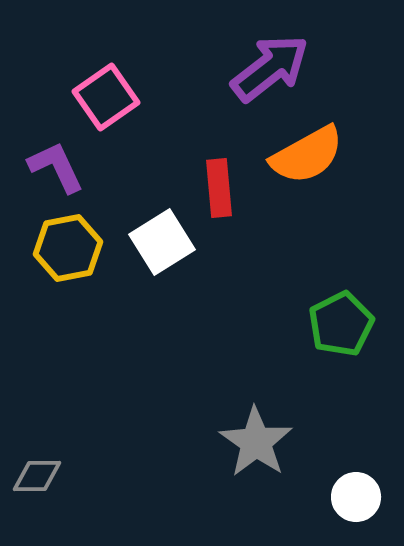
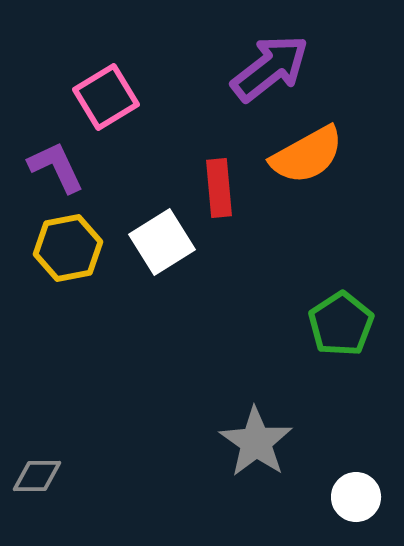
pink square: rotated 4 degrees clockwise
green pentagon: rotated 6 degrees counterclockwise
